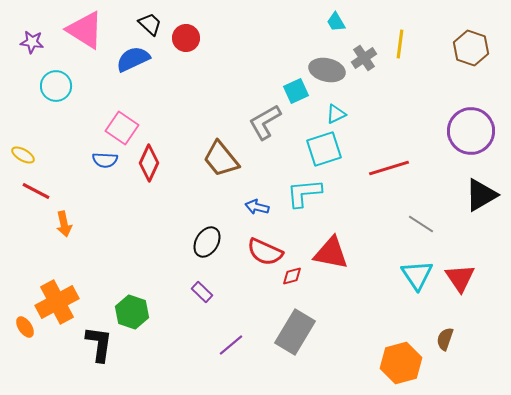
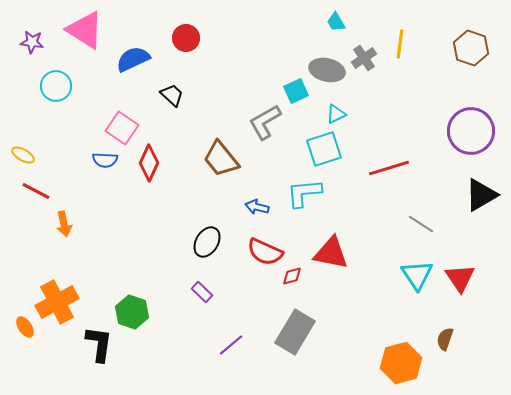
black trapezoid at (150, 24): moved 22 px right, 71 px down
